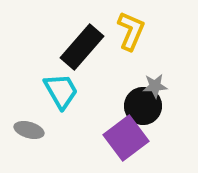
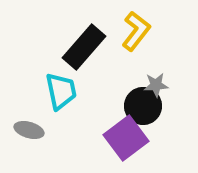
yellow L-shape: moved 5 px right; rotated 15 degrees clockwise
black rectangle: moved 2 px right
gray star: moved 1 px right, 1 px up
cyan trapezoid: rotated 18 degrees clockwise
